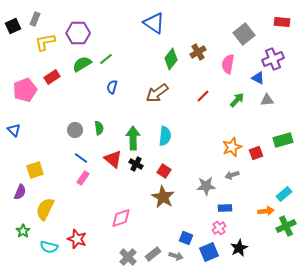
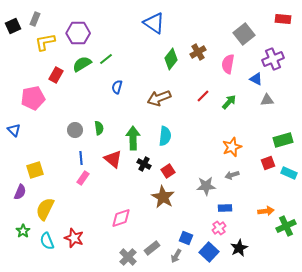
red rectangle at (282, 22): moved 1 px right, 3 px up
red rectangle at (52, 77): moved 4 px right, 2 px up; rotated 28 degrees counterclockwise
blue triangle at (258, 78): moved 2 px left, 1 px down
blue semicircle at (112, 87): moved 5 px right
pink pentagon at (25, 90): moved 8 px right, 8 px down; rotated 10 degrees clockwise
brown arrow at (157, 93): moved 2 px right, 5 px down; rotated 15 degrees clockwise
green arrow at (237, 100): moved 8 px left, 2 px down
red square at (256, 153): moved 12 px right, 10 px down
blue line at (81, 158): rotated 48 degrees clockwise
black cross at (136, 164): moved 8 px right
red square at (164, 171): moved 4 px right; rotated 24 degrees clockwise
cyan rectangle at (284, 194): moved 5 px right, 21 px up; rotated 63 degrees clockwise
red star at (77, 239): moved 3 px left, 1 px up
cyan semicircle at (49, 247): moved 2 px left, 6 px up; rotated 54 degrees clockwise
blue square at (209, 252): rotated 24 degrees counterclockwise
gray rectangle at (153, 254): moved 1 px left, 6 px up
gray arrow at (176, 256): rotated 104 degrees clockwise
